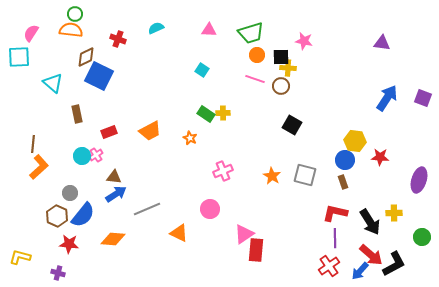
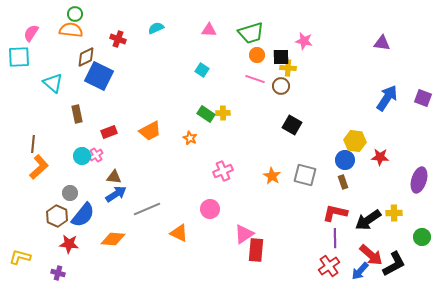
black arrow at (370, 222): moved 2 px left, 2 px up; rotated 88 degrees clockwise
